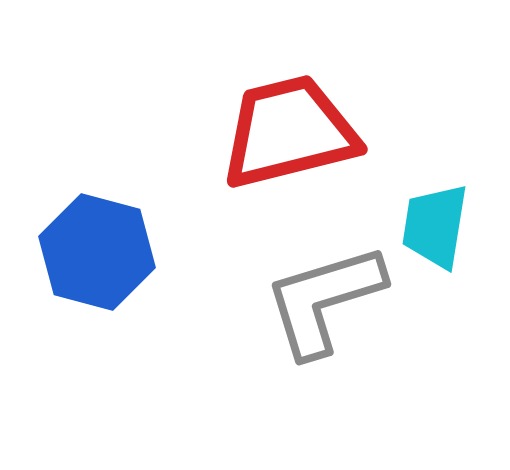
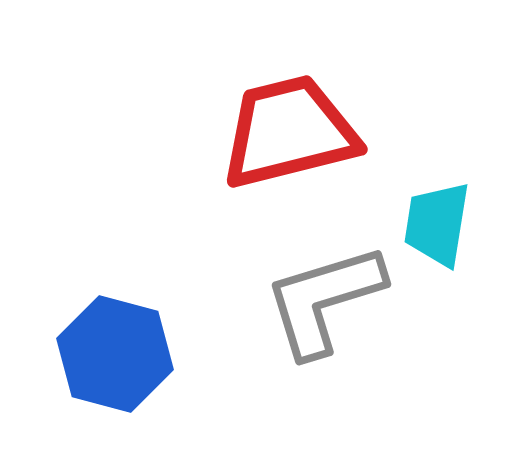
cyan trapezoid: moved 2 px right, 2 px up
blue hexagon: moved 18 px right, 102 px down
